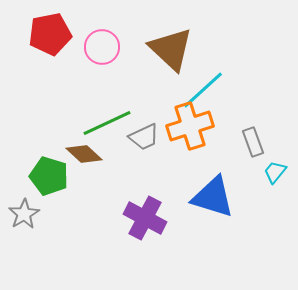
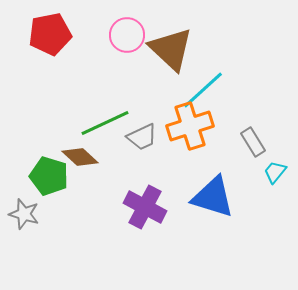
pink circle: moved 25 px right, 12 px up
green line: moved 2 px left
gray trapezoid: moved 2 px left
gray rectangle: rotated 12 degrees counterclockwise
brown diamond: moved 4 px left, 3 px down
gray star: rotated 24 degrees counterclockwise
purple cross: moved 11 px up
